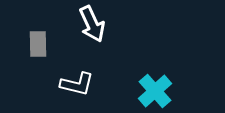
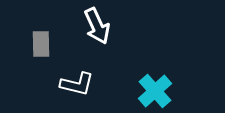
white arrow: moved 5 px right, 2 px down
gray rectangle: moved 3 px right
